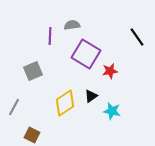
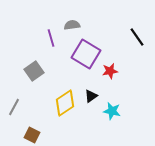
purple line: moved 1 px right, 2 px down; rotated 18 degrees counterclockwise
gray square: moved 1 px right; rotated 12 degrees counterclockwise
